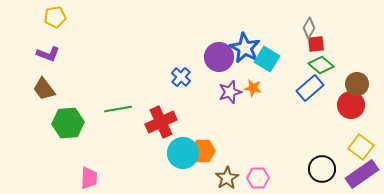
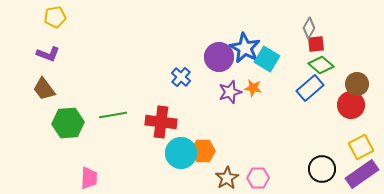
green line: moved 5 px left, 6 px down
red cross: rotated 32 degrees clockwise
yellow square: rotated 25 degrees clockwise
cyan circle: moved 2 px left
